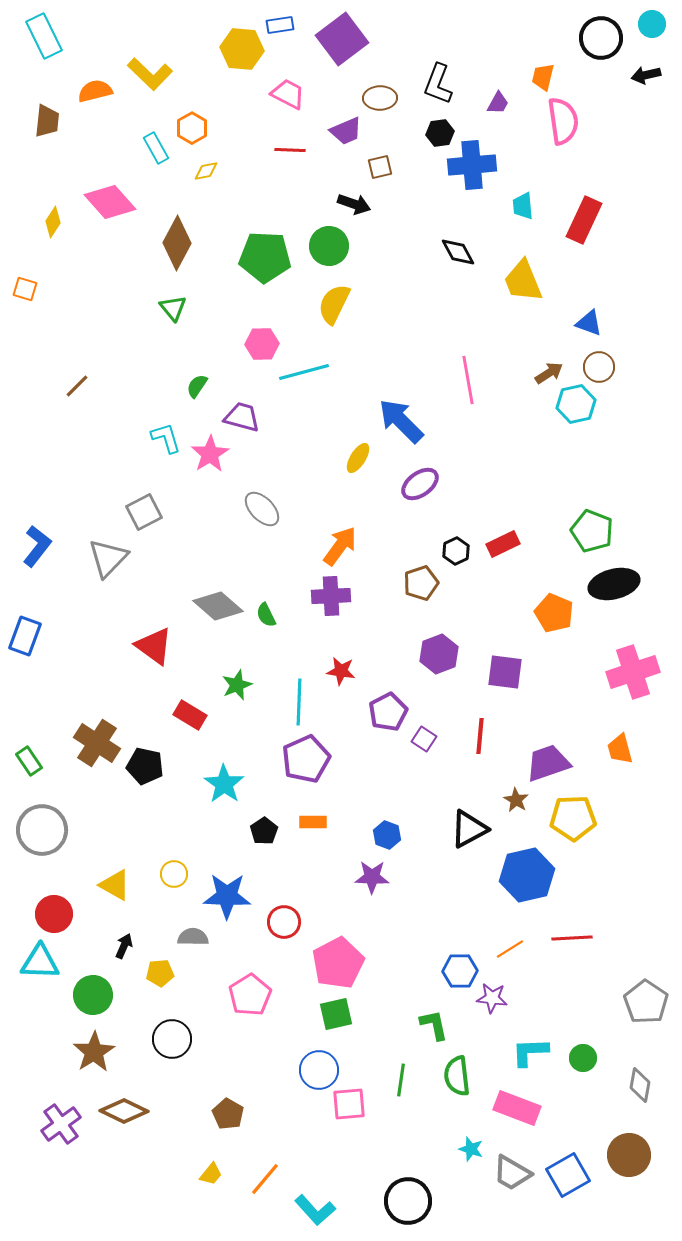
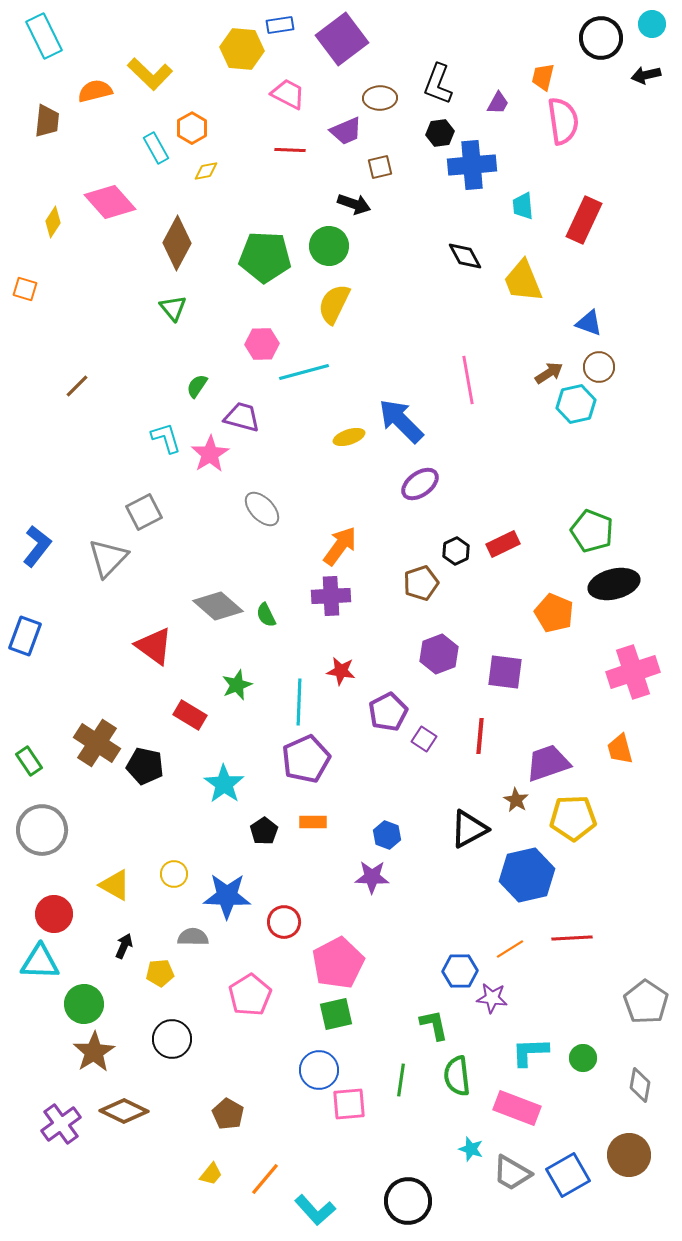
black diamond at (458, 252): moved 7 px right, 4 px down
yellow ellipse at (358, 458): moved 9 px left, 21 px up; rotated 40 degrees clockwise
green circle at (93, 995): moved 9 px left, 9 px down
